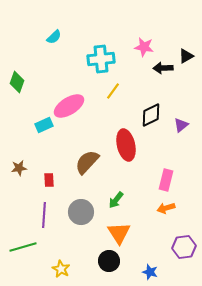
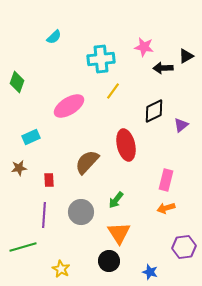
black diamond: moved 3 px right, 4 px up
cyan rectangle: moved 13 px left, 12 px down
